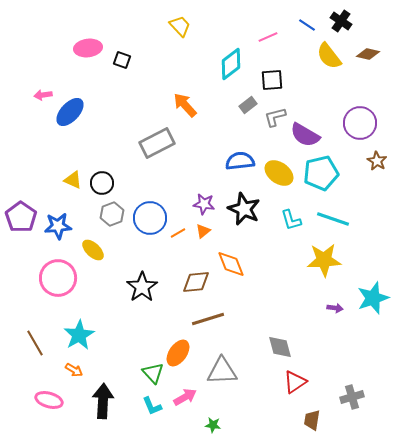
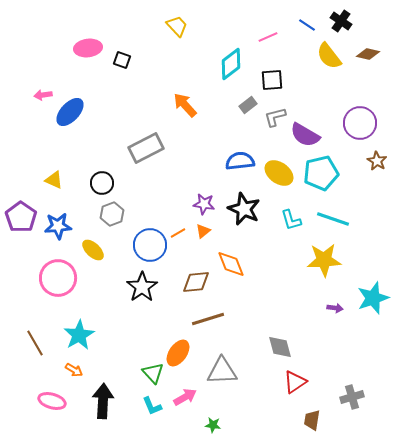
yellow trapezoid at (180, 26): moved 3 px left
gray rectangle at (157, 143): moved 11 px left, 5 px down
yellow triangle at (73, 180): moved 19 px left
blue circle at (150, 218): moved 27 px down
pink ellipse at (49, 400): moved 3 px right, 1 px down
